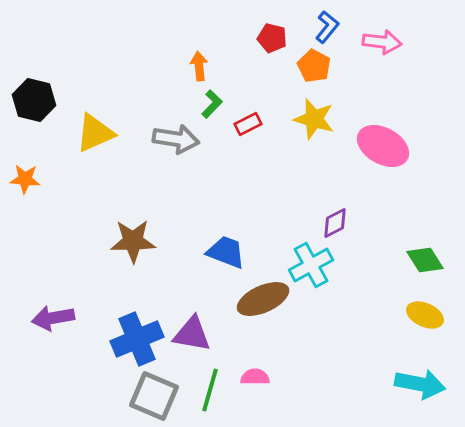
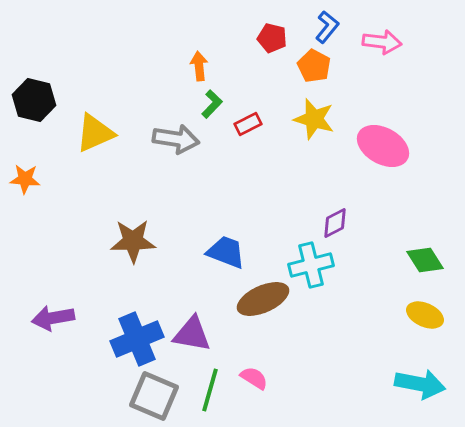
cyan cross: rotated 15 degrees clockwise
pink semicircle: moved 1 px left, 1 px down; rotated 32 degrees clockwise
